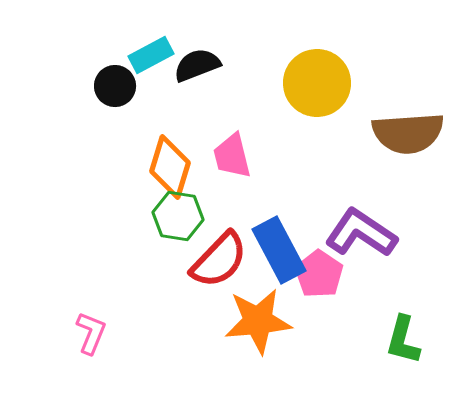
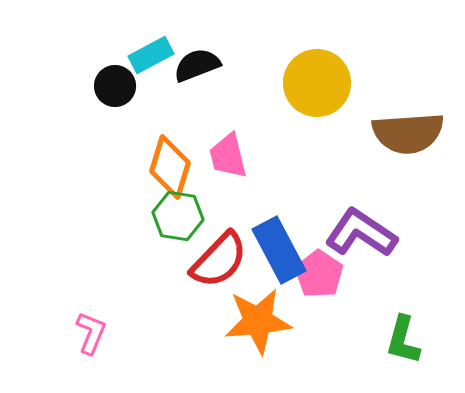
pink trapezoid: moved 4 px left
